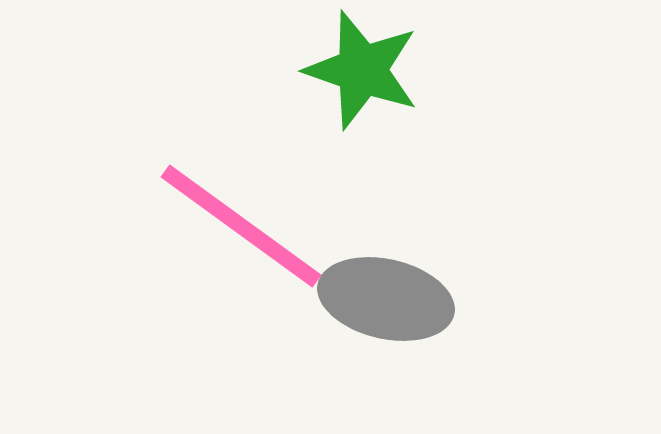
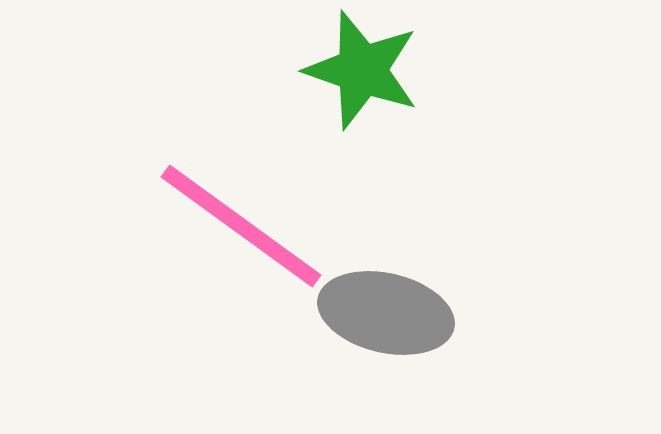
gray ellipse: moved 14 px down
